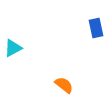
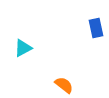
cyan triangle: moved 10 px right
